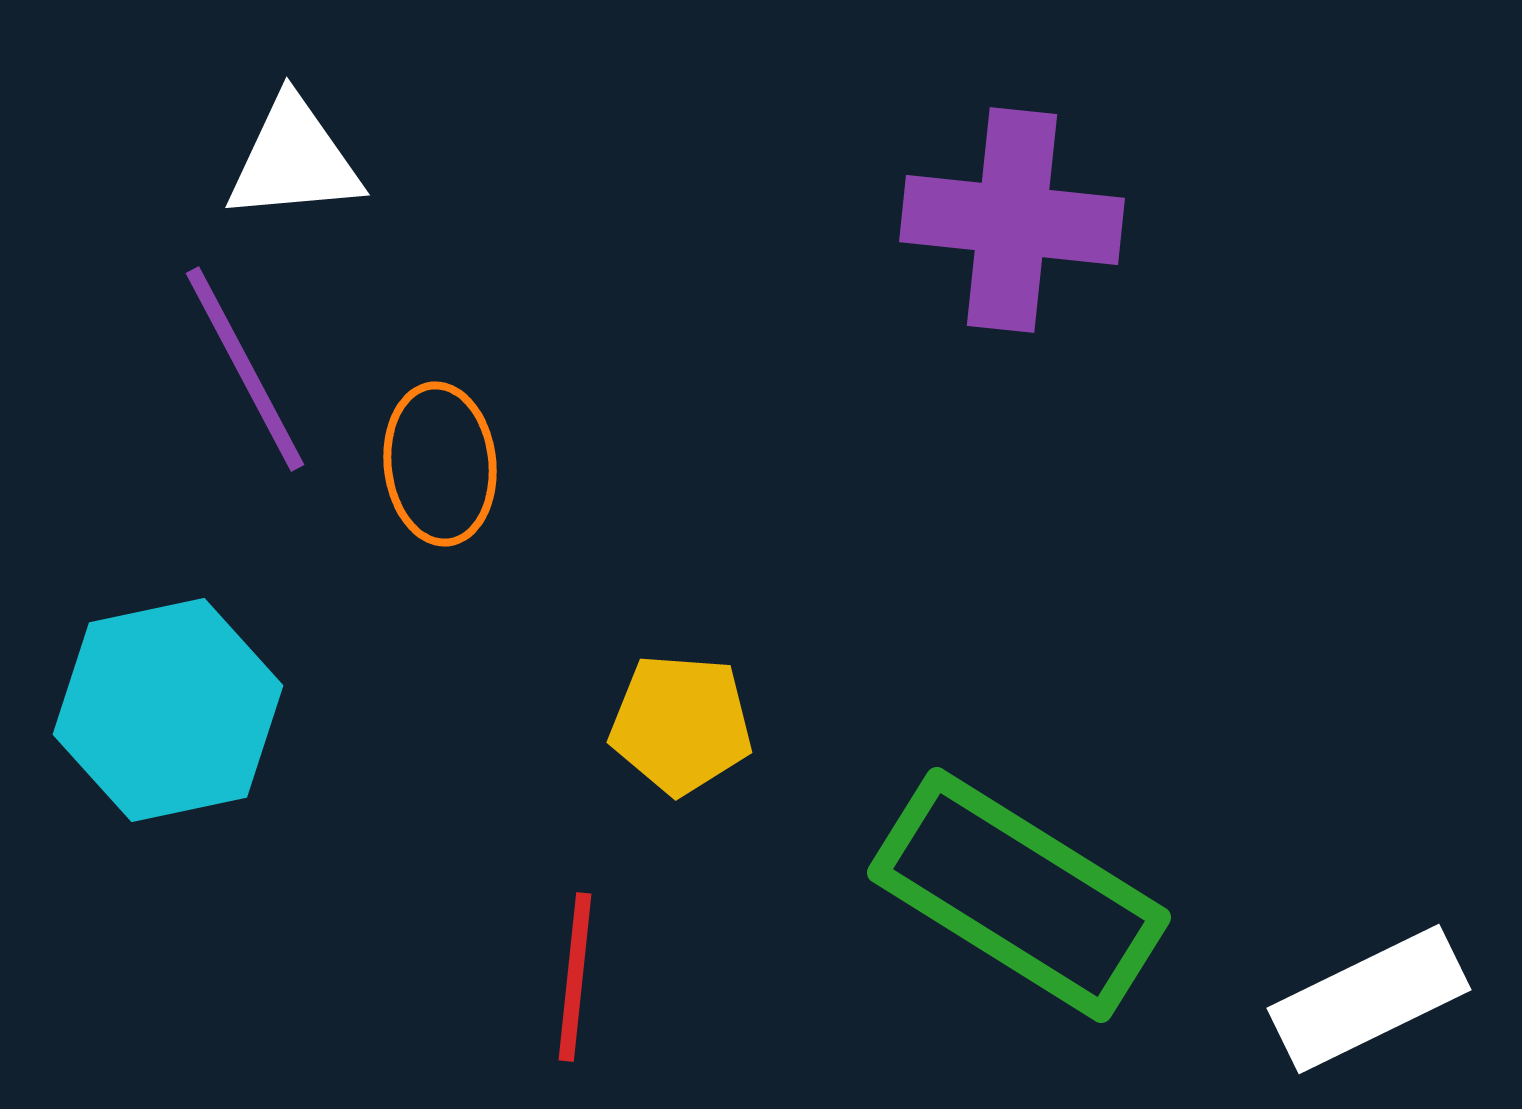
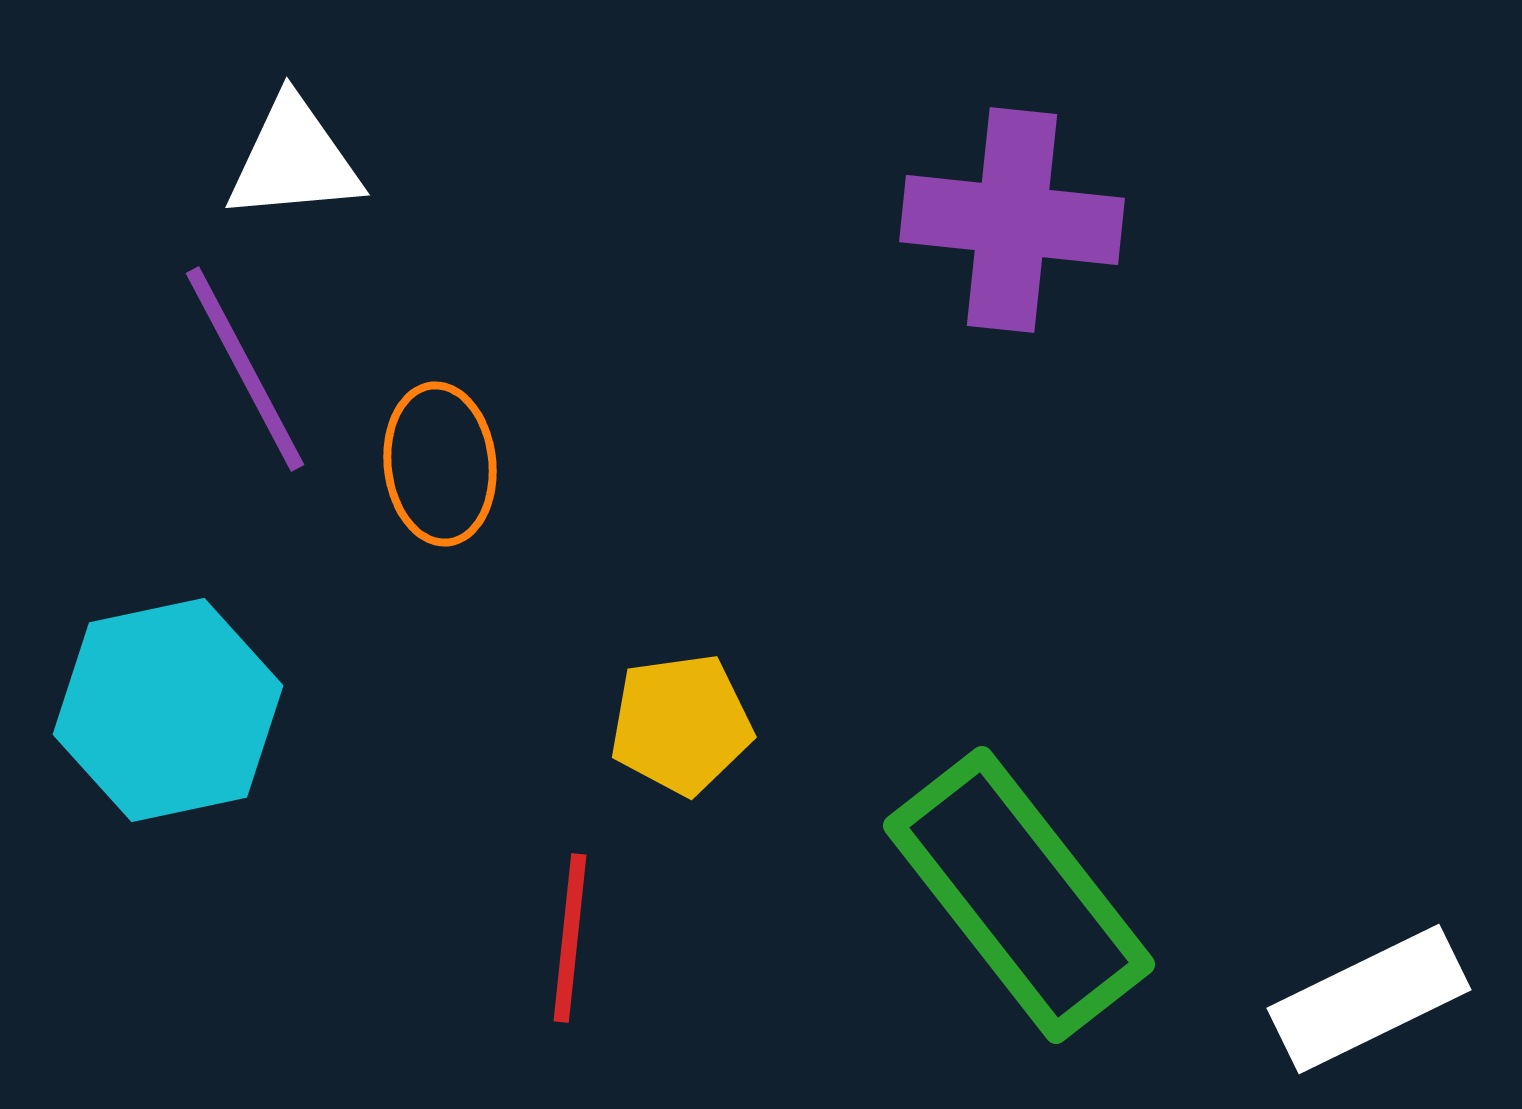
yellow pentagon: rotated 12 degrees counterclockwise
green rectangle: rotated 20 degrees clockwise
red line: moved 5 px left, 39 px up
